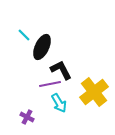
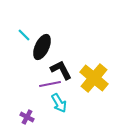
yellow cross: moved 14 px up; rotated 12 degrees counterclockwise
